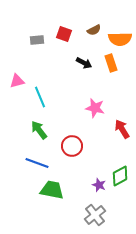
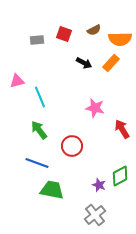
orange rectangle: rotated 60 degrees clockwise
